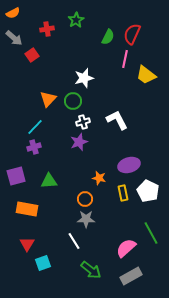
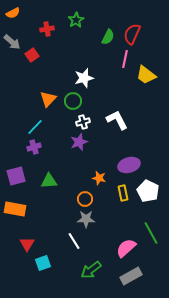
gray arrow: moved 2 px left, 4 px down
orange rectangle: moved 12 px left
green arrow: rotated 105 degrees clockwise
